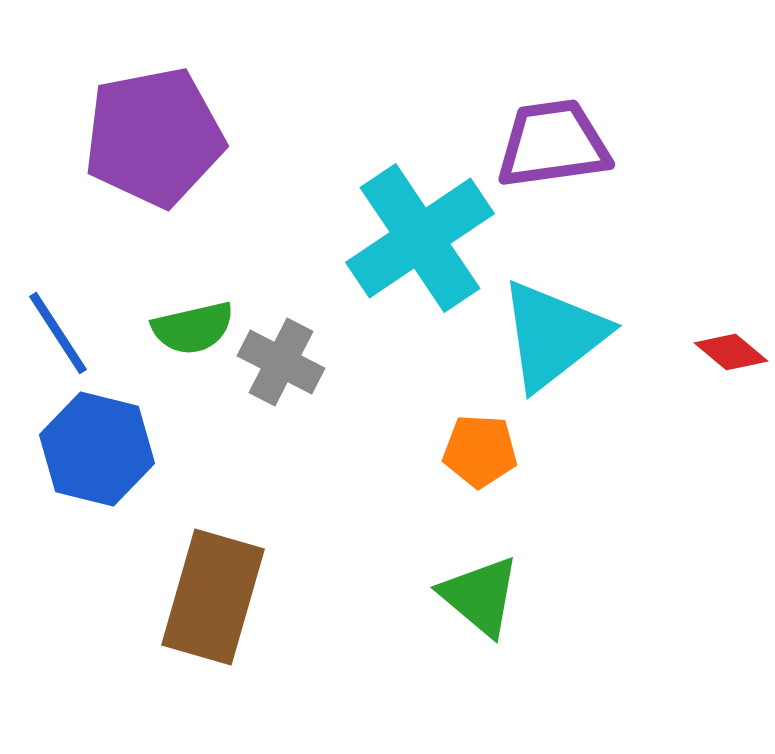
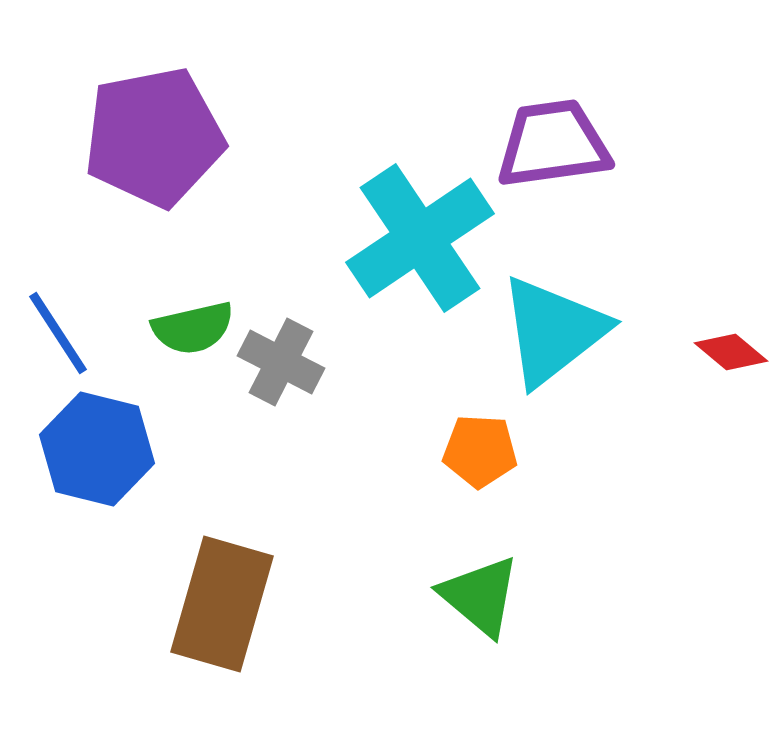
cyan triangle: moved 4 px up
brown rectangle: moved 9 px right, 7 px down
